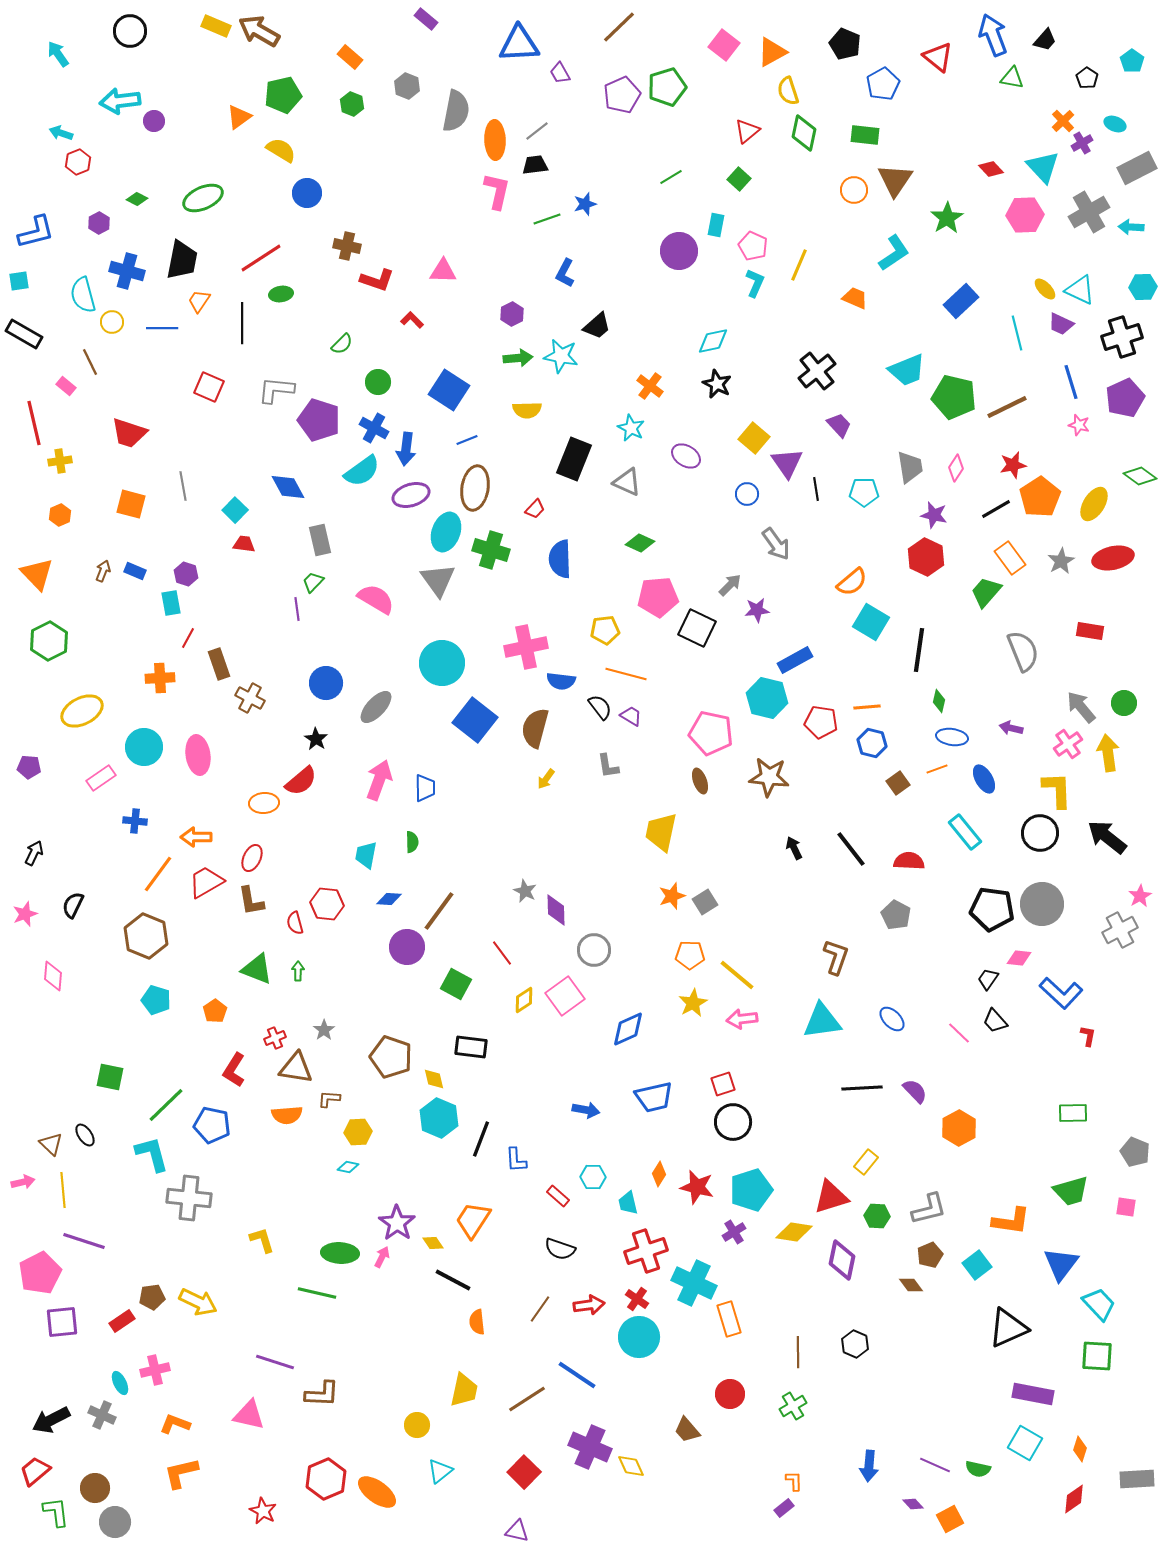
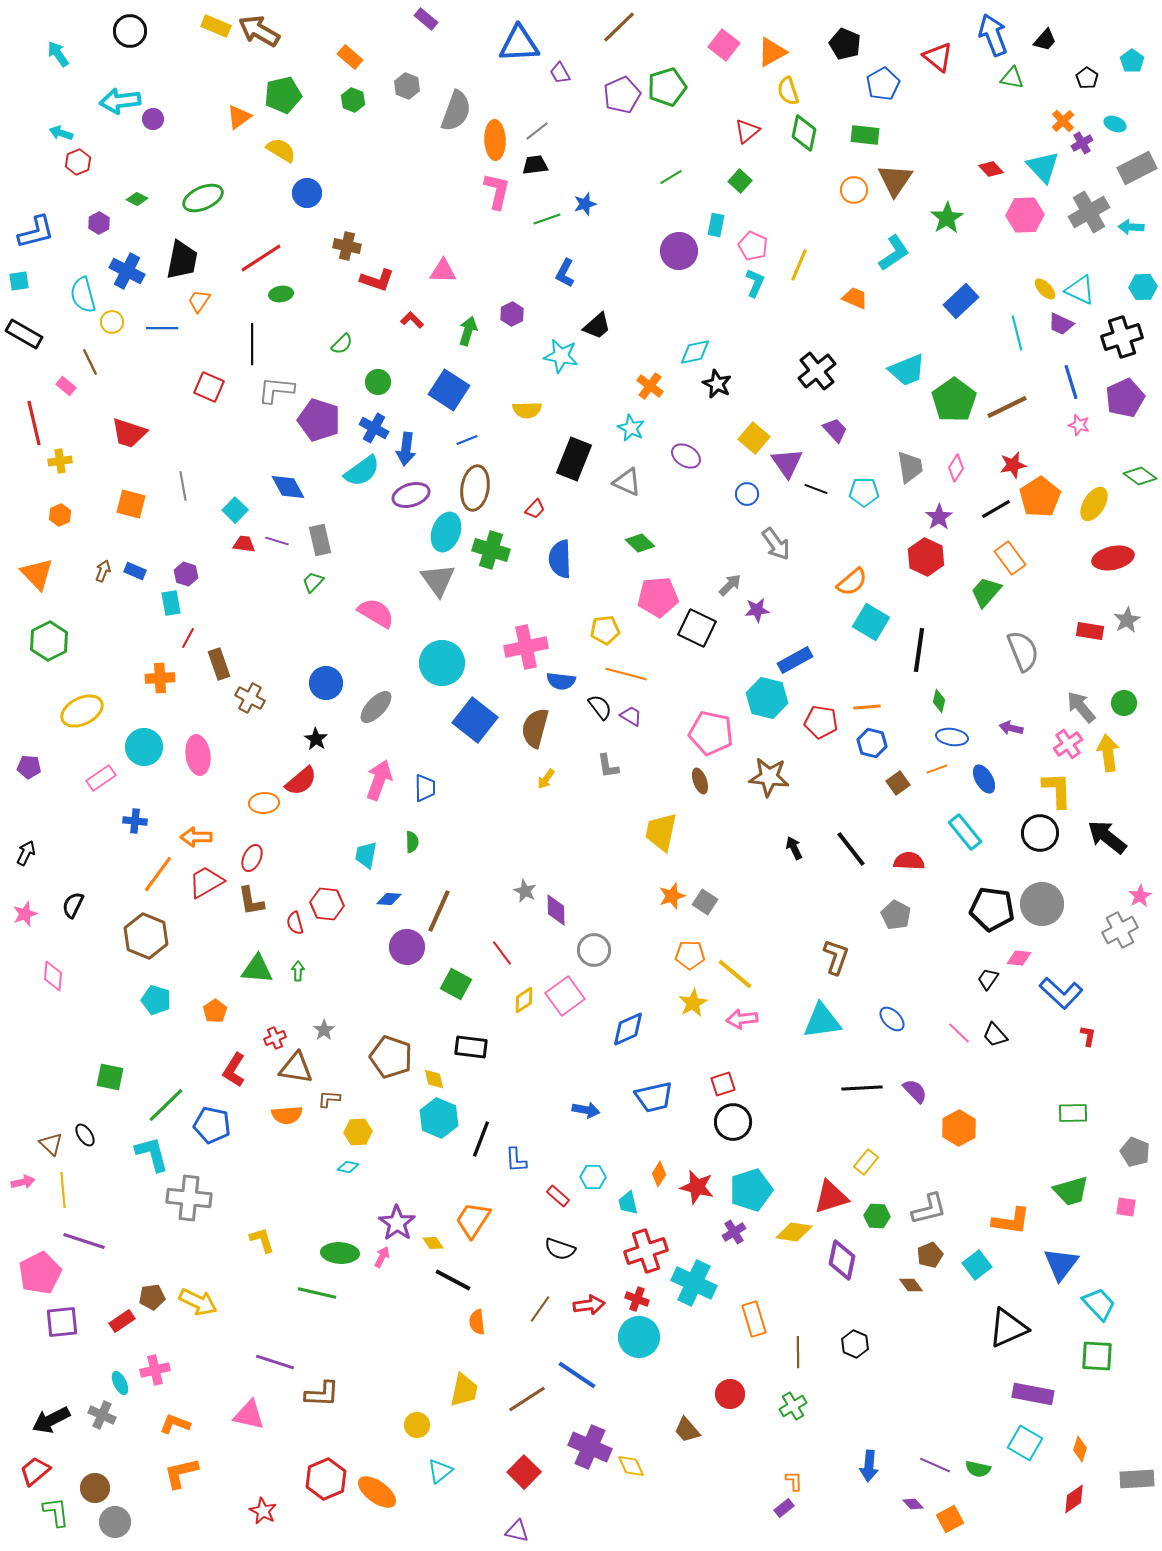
green hexagon at (352, 104): moved 1 px right, 4 px up
gray semicircle at (456, 111): rotated 9 degrees clockwise
purple circle at (154, 121): moved 1 px left, 2 px up
green square at (739, 179): moved 1 px right, 2 px down
blue cross at (127, 271): rotated 12 degrees clockwise
black line at (242, 323): moved 10 px right, 21 px down
cyan diamond at (713, 341): moved 18 px left, 11 px down
green arrow at (518, 358): moved 50 px left, 27 px up; rotated 68 degrees counterclockwise
green pentagon at (954, 397): moved 3 px down; rotated 24 degrees clockwise
purple trapezoid at (839, 425): moved 4 px left, 5 px down
black line at (816, 489): rotated 60 degrees counterclockwise
purple star at (934, 515): moved 5 px right, 2 px down; rotated 24 degrees clockwise
green diamond at (640, 543): rotated 20 degrees clockwise
gray star at (1061, 561): moved 66 px right, 59 px down
pink semicircle at (376, 599): moved 14 px down
purple line at (297, 609): moved 20 px left, 68 px up; rotated 65 degrees counterclockwise
black arrow at (34, 853): moved 8 px left
gray square at (705, 902): rotated 25 degrees counterclockwise
brown line at (439, 911): rotated 12 degrees counterclockwise
green triangle at (257, 969): rotated 16 degrees counterclockwise
yellow line at (737, 975): moved 2 px left, 1 px up
black trapezoid at (995, 1021): moved 14 px down
red cross at (637, 1299): rotated 15 degrees counterclockwise
orange rectangle at (729, 1319): moved 25 px right
